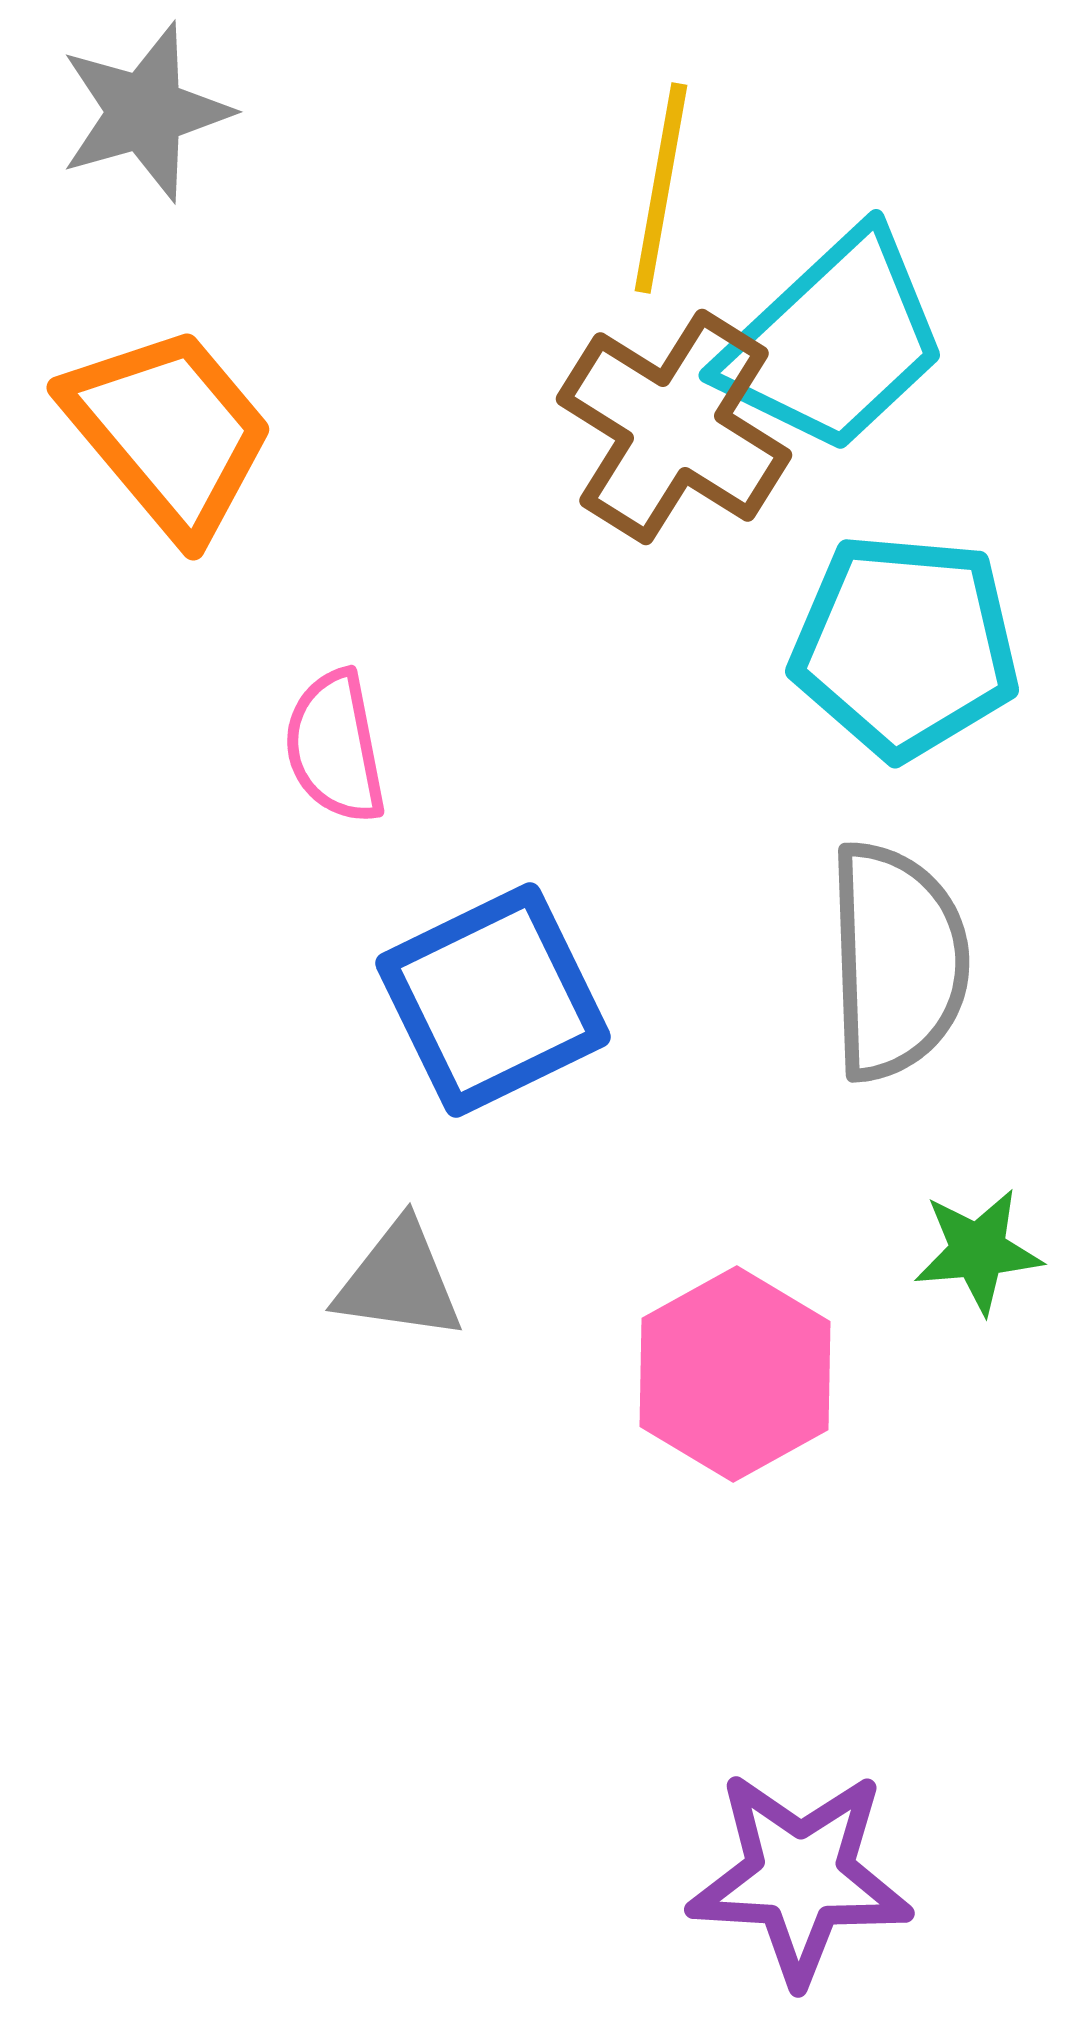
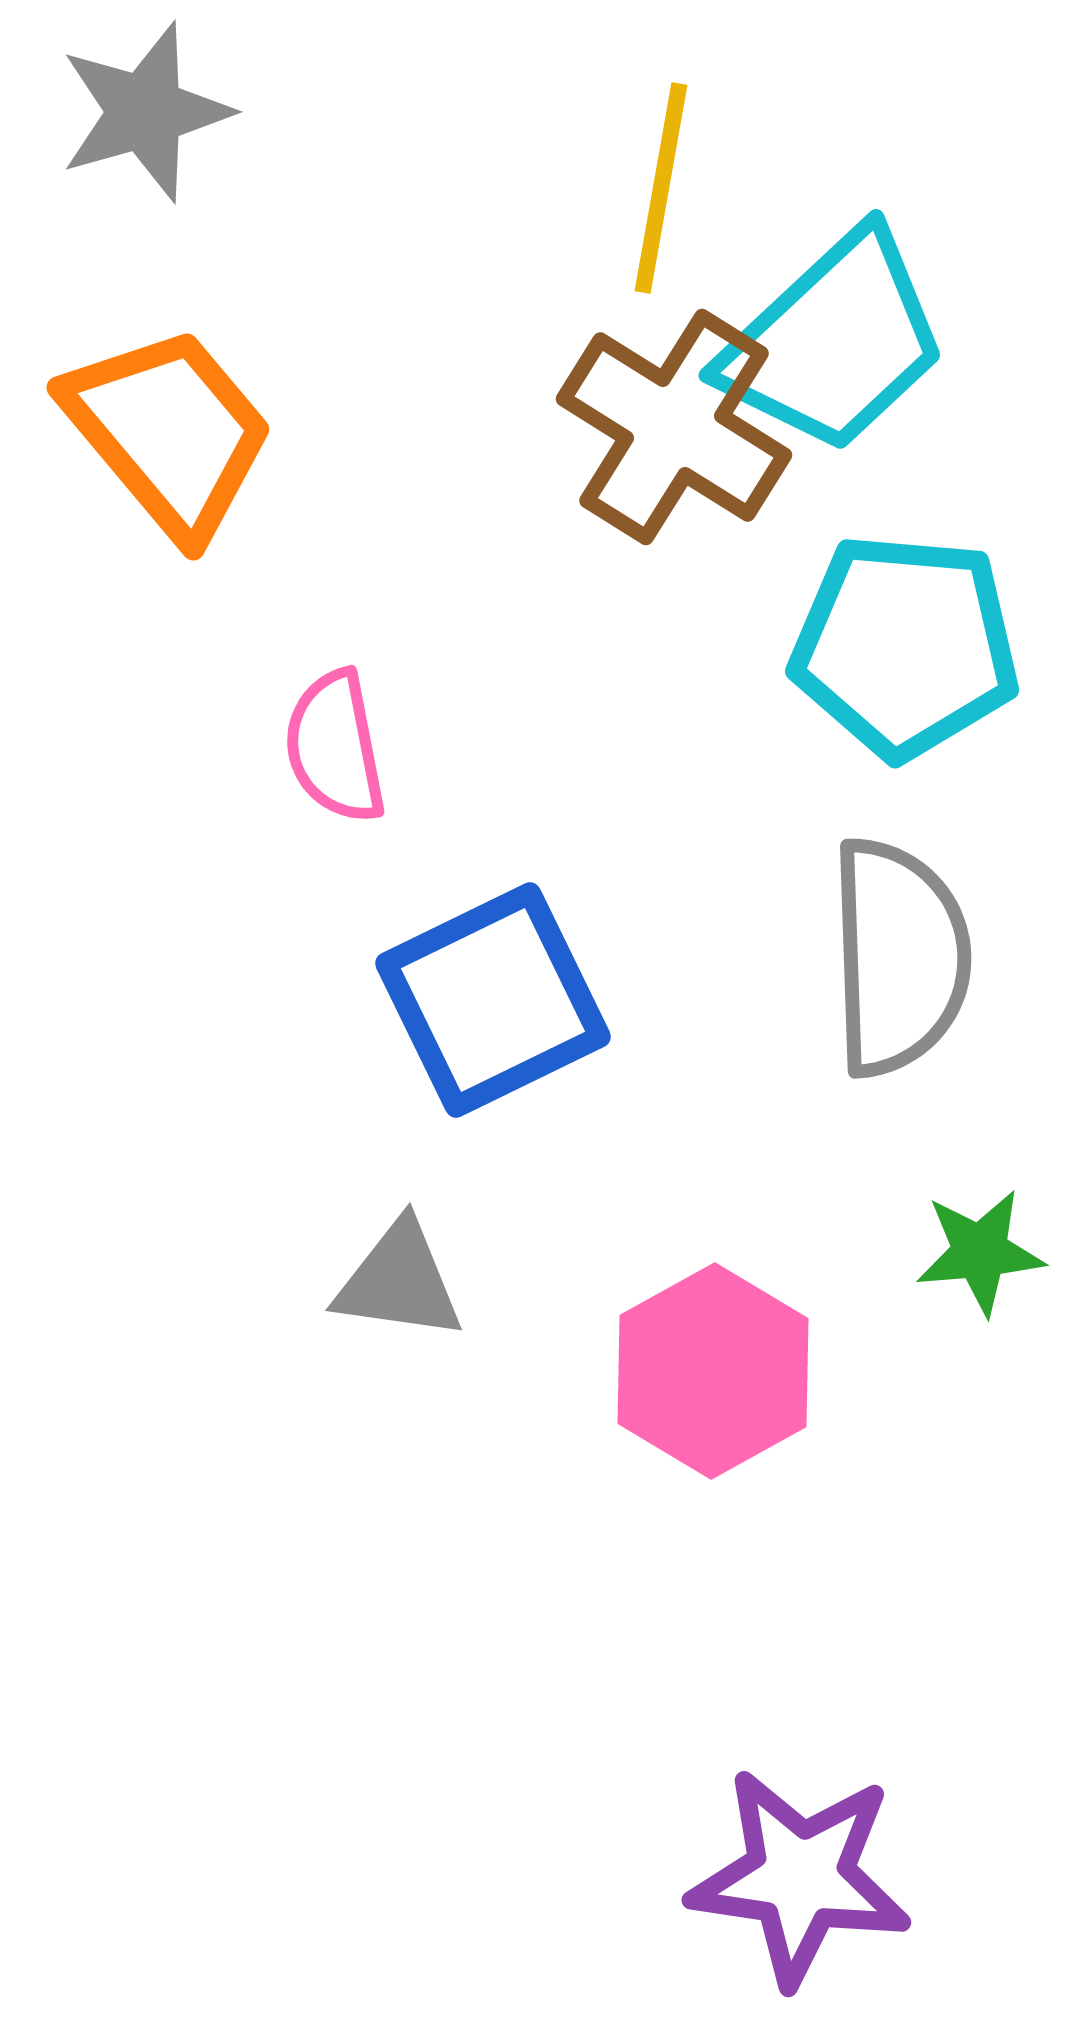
gray semicircle: moved 2 px right, 4 px up
green star: moved 2 px right, 1 px down
pink hexagon: moved 22 px left, 3 px up
purple star: rotated 5 degrees clockwise
